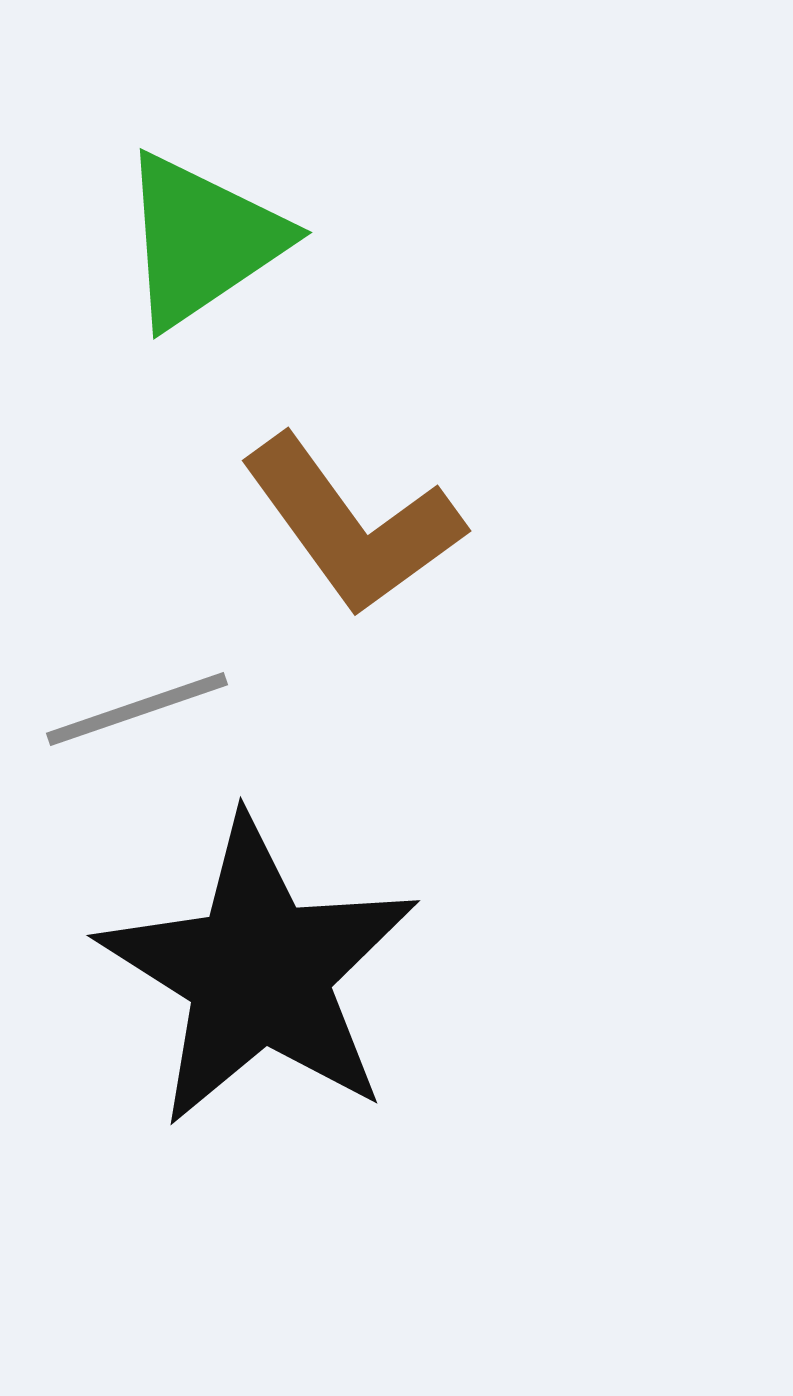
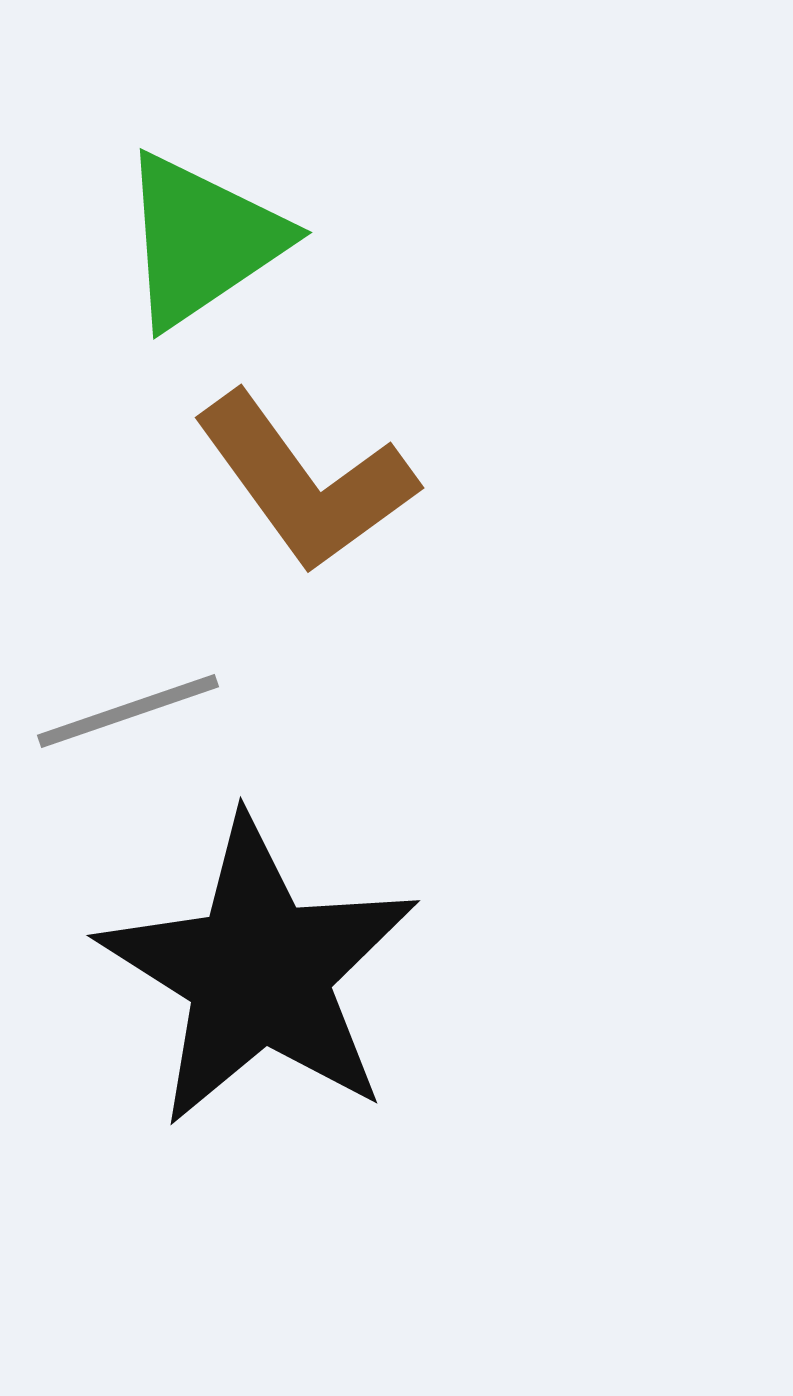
brown L-shape: moved 47 px left, 43 px up
gray line: moved 9 px left, 2 px down
